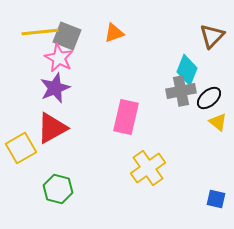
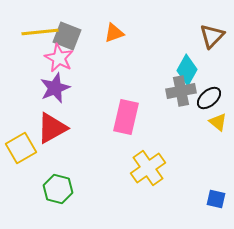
cyan diamond: rotated 8 degrees clockwise
